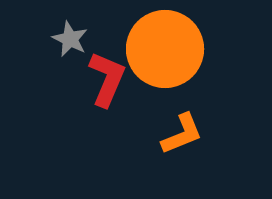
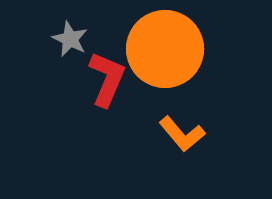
orange L-shape: rotated 72 degrees clockwise
